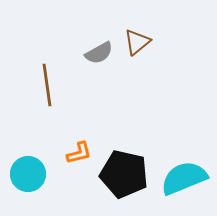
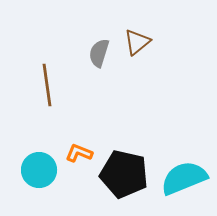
gray semicircle: rotated 136 degrees clockwise
orange L-shape: rotated 144 degrees counterclockwise
cyan circle: moved 11 px right, 4 px up
